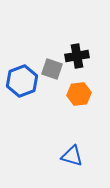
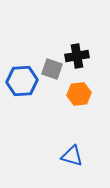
blue hexagon: rotated 16 degrees clockwise
